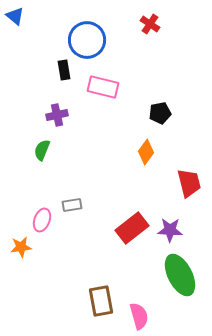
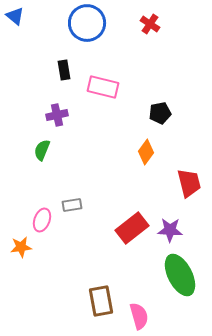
blue circle: moved 17 px up
